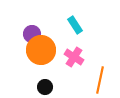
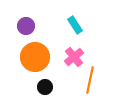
purple circle: moved 6 px left, 8 px up
orange circle: moved 6 px left, 7 px down
pink cross: rotated 18 degrees clockwise
orange line: moved 10 px left
